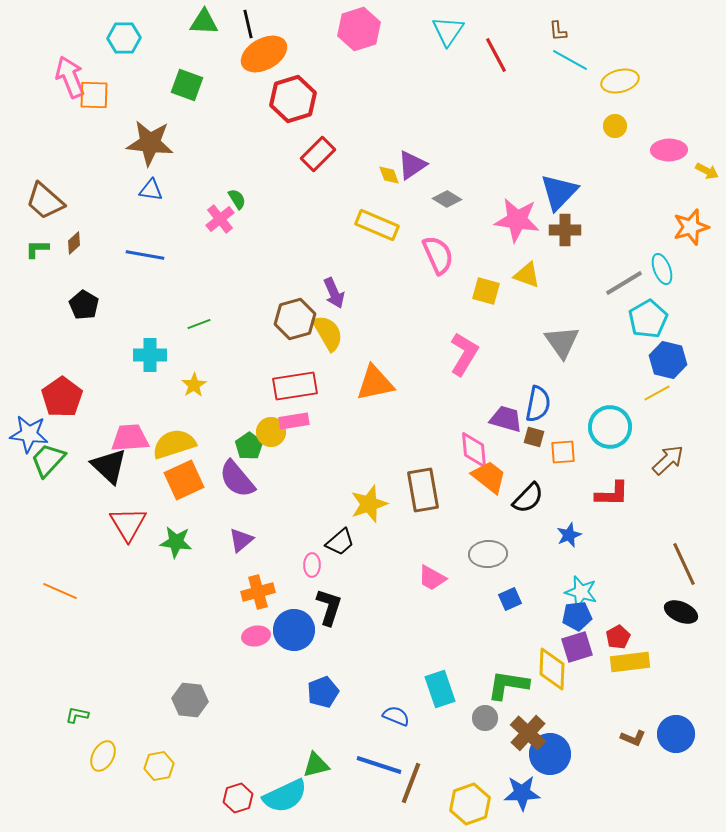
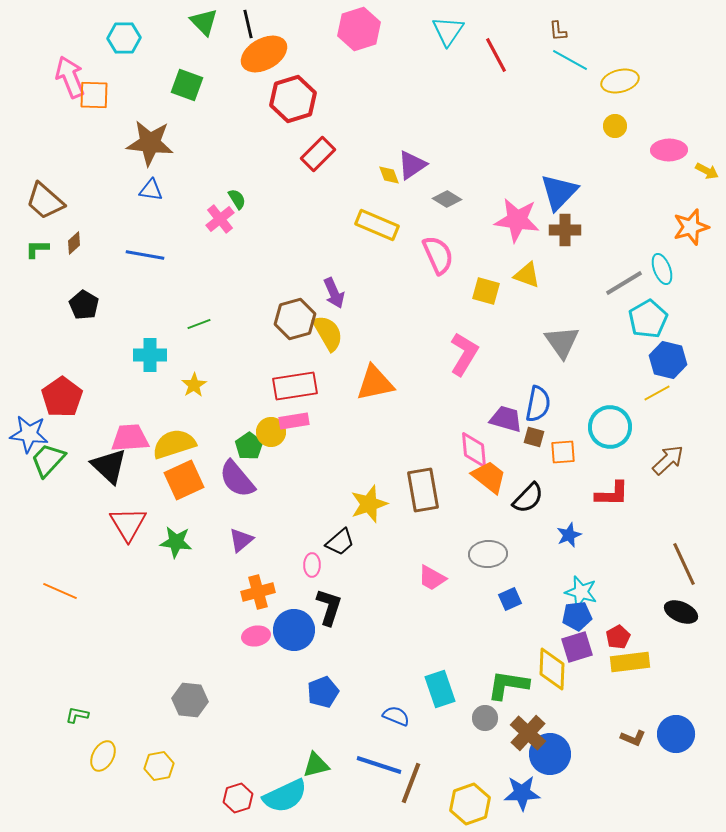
green triangle at (204, 22): rotated 44 degrees clockwise
